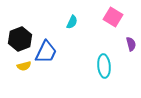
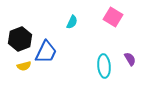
purple semicircle: moved 1 px left, 15 px down; rotated 16 degrees counterclockwise
